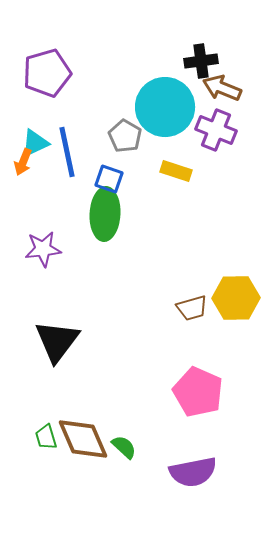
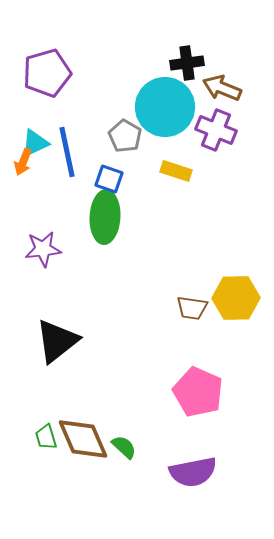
black cross: moved 14 px left, 2 px down
green ellipse: moved 3 px down
brown trapezoid: rotated 24 degrees clockwise
black triangle: rotated 15 degrees clockwise
